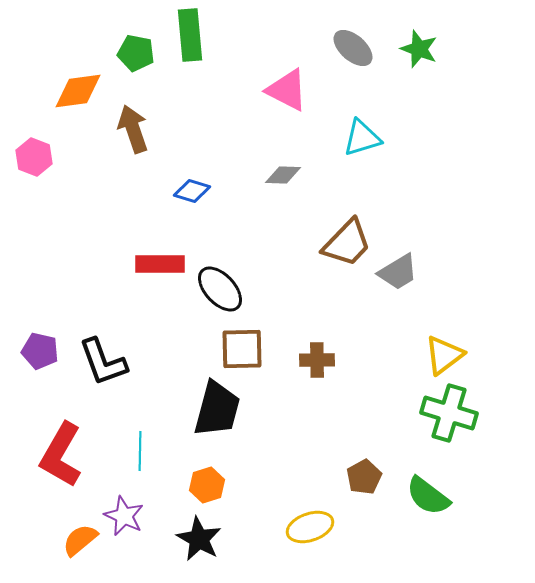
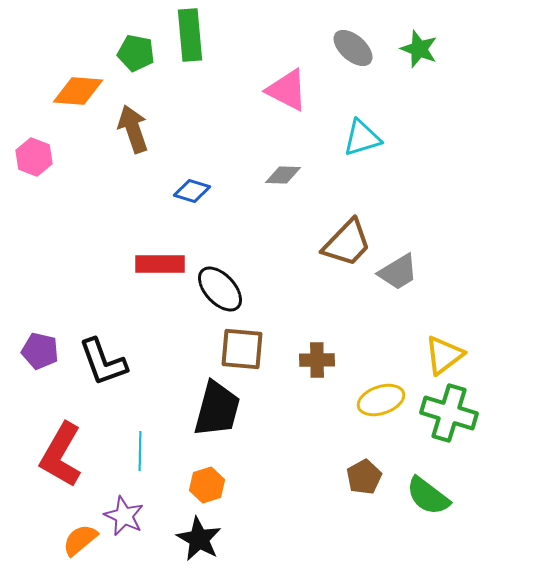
orange diamond: rotated 12 degrees clockwise
brown square: rotated 6 degrees clockwise
yellow ellipse: moved 71 px right, 127 px up
